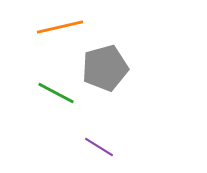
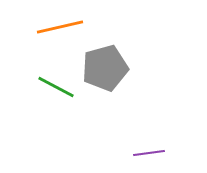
green line: moved 6 px up
purple line: moved 50 px right, 6 px down; rotated 40 degrees counterclockwise
